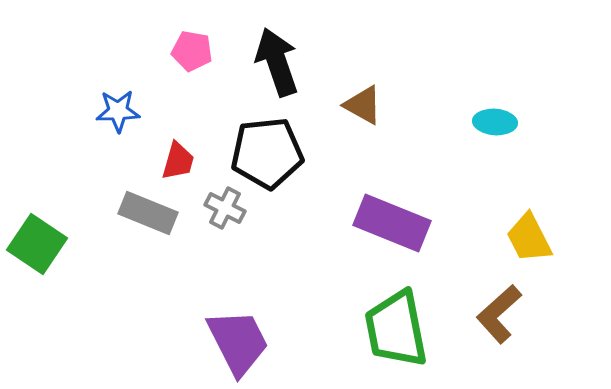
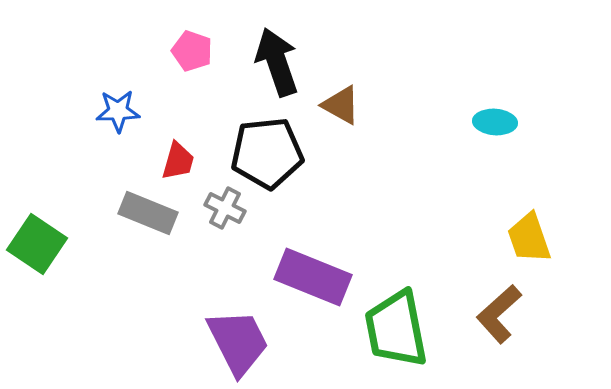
pink pentagon: rotated 9 degrees clockwise
brown triangle: moved 22 px left
purple rectangle: moved 79 px left, 54 px down
yellow trapezoid: rotated 8 degrees clockwise
